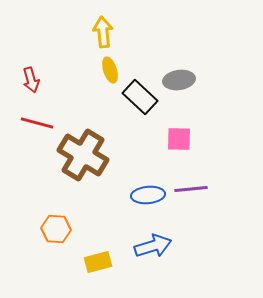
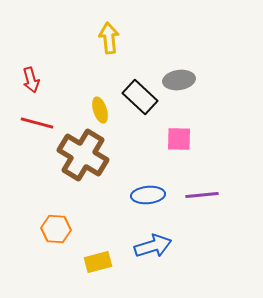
yellow arrow: moved 6 px right, 6 px down
yellow ellipse: moved 10 px left, 40 px down
purple line: moved 11 px right, 6 px down
